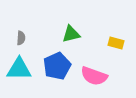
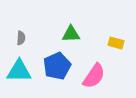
green triangle: rotated 12 degrees clockwise
cyan triangle: moved 2 px down
pink semicircle: rotated 76 degrees counterclockwise
